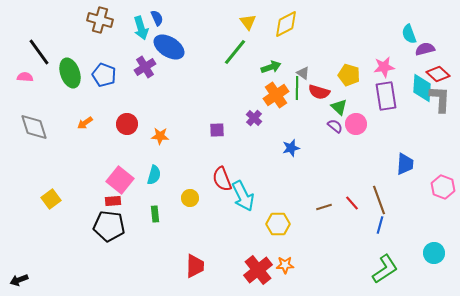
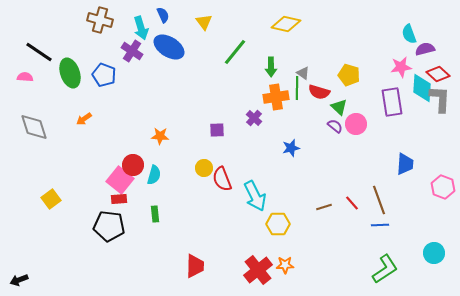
blue semicircle at (157, 18): moved 6 px right, 3 px up
yellow triangle at (248, 22): moved 44 px left
yellow diamond at (286, 24): rotated 40 degrees clockwise
black line at (39, 52): rotated 20 degrees counterclockwise
purple cross at (145, 67): moved 13 px left, 16 px up; rotated 25 degrees counterclockwise
green arrow at (271, 67): rotated 108 degrees clockwise
pink star at (384, 67): moved 17 px right
orange cross at (276, 95): moved 2 px down; rotated 25 degrees clockwise
purple rectangle at (386, 96): moved 6 px right, 6 px down
orange arrow at (85, 123): moved 1 px left, 4 px up
red circle at (127, 124): moved 6 px right, 41 px down
cyan arrow at (243, 196): moved 12 px right
yellow circle at (190, 198): moved 14 px right, 30 px up
red rectangle at (113, 201): moved 6 px right, 2 px up
blue line at (380, 225): rotated 72 degrees clockwise
